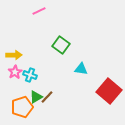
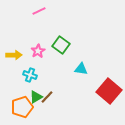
pink star: moved 23 px right, 21 px up
